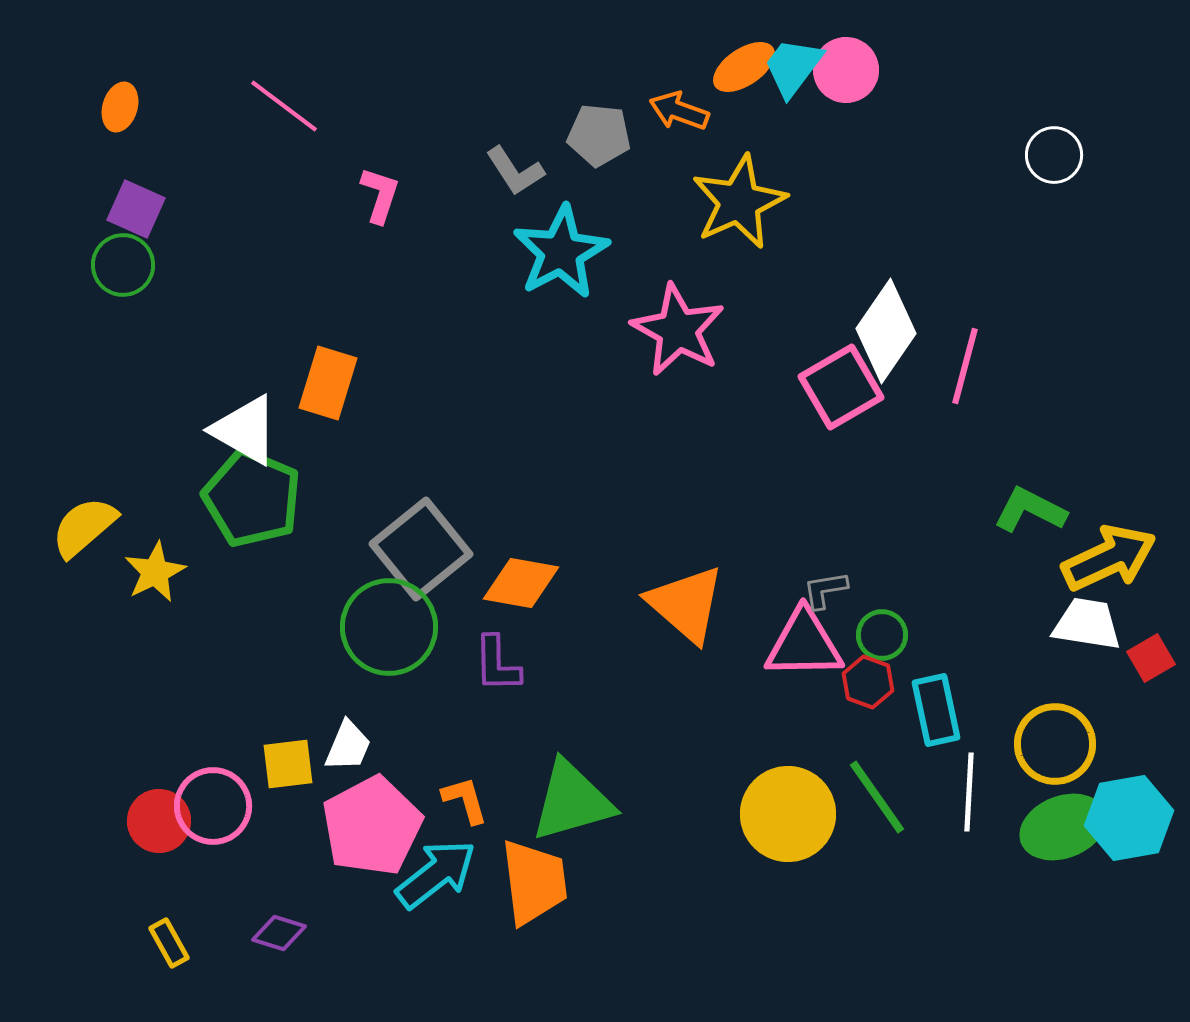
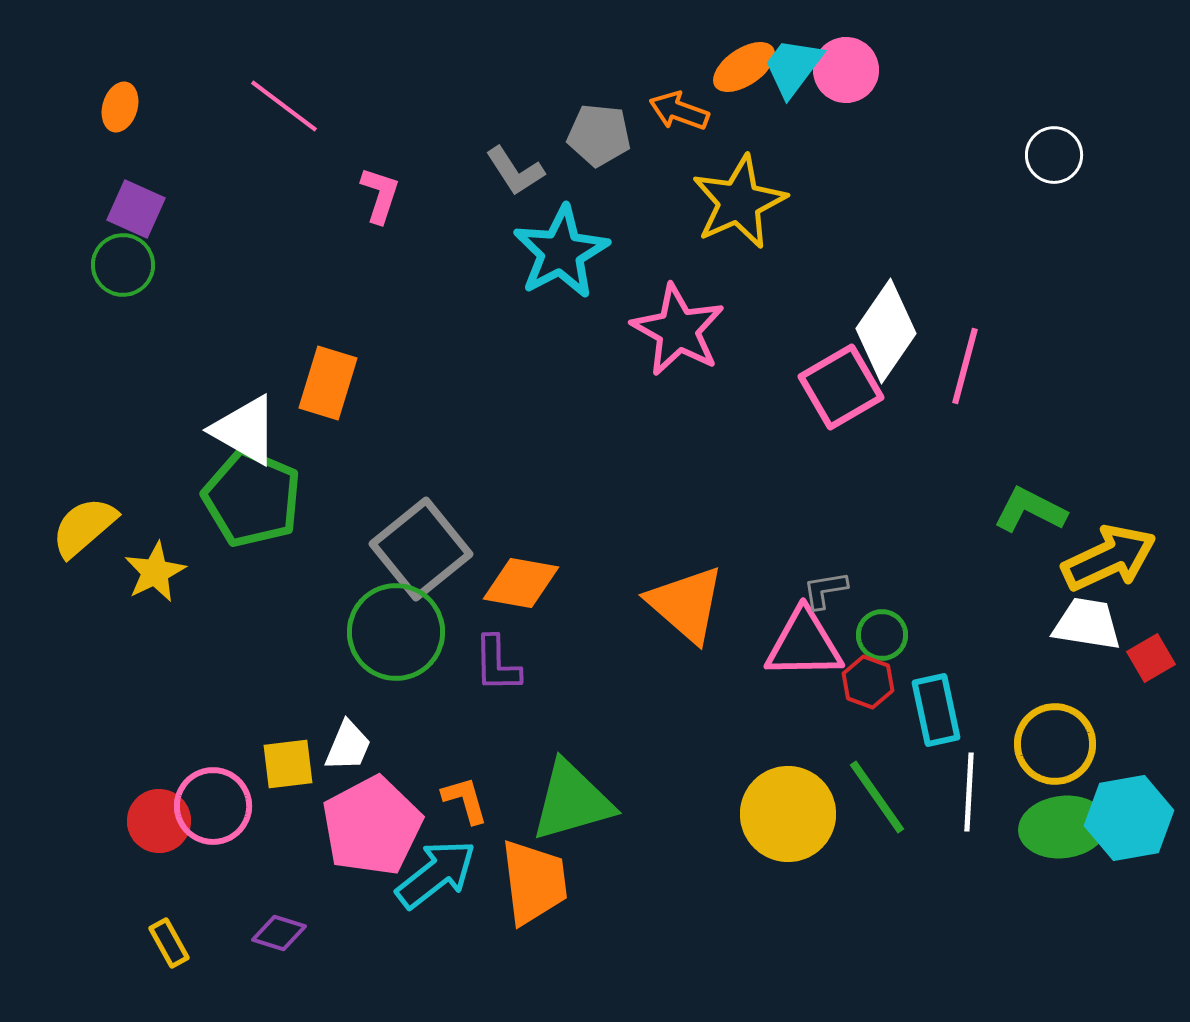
green circle at (389, 627): moved 7 px right, 5 px down
green ellipse at (1063, 827): rotated 14 degrees clockwise
